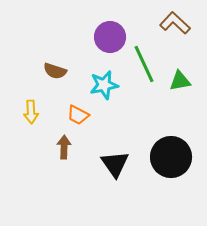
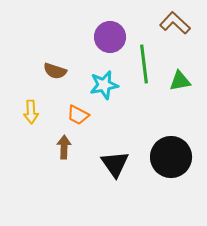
green line: rotated 18 degrees clockwise
